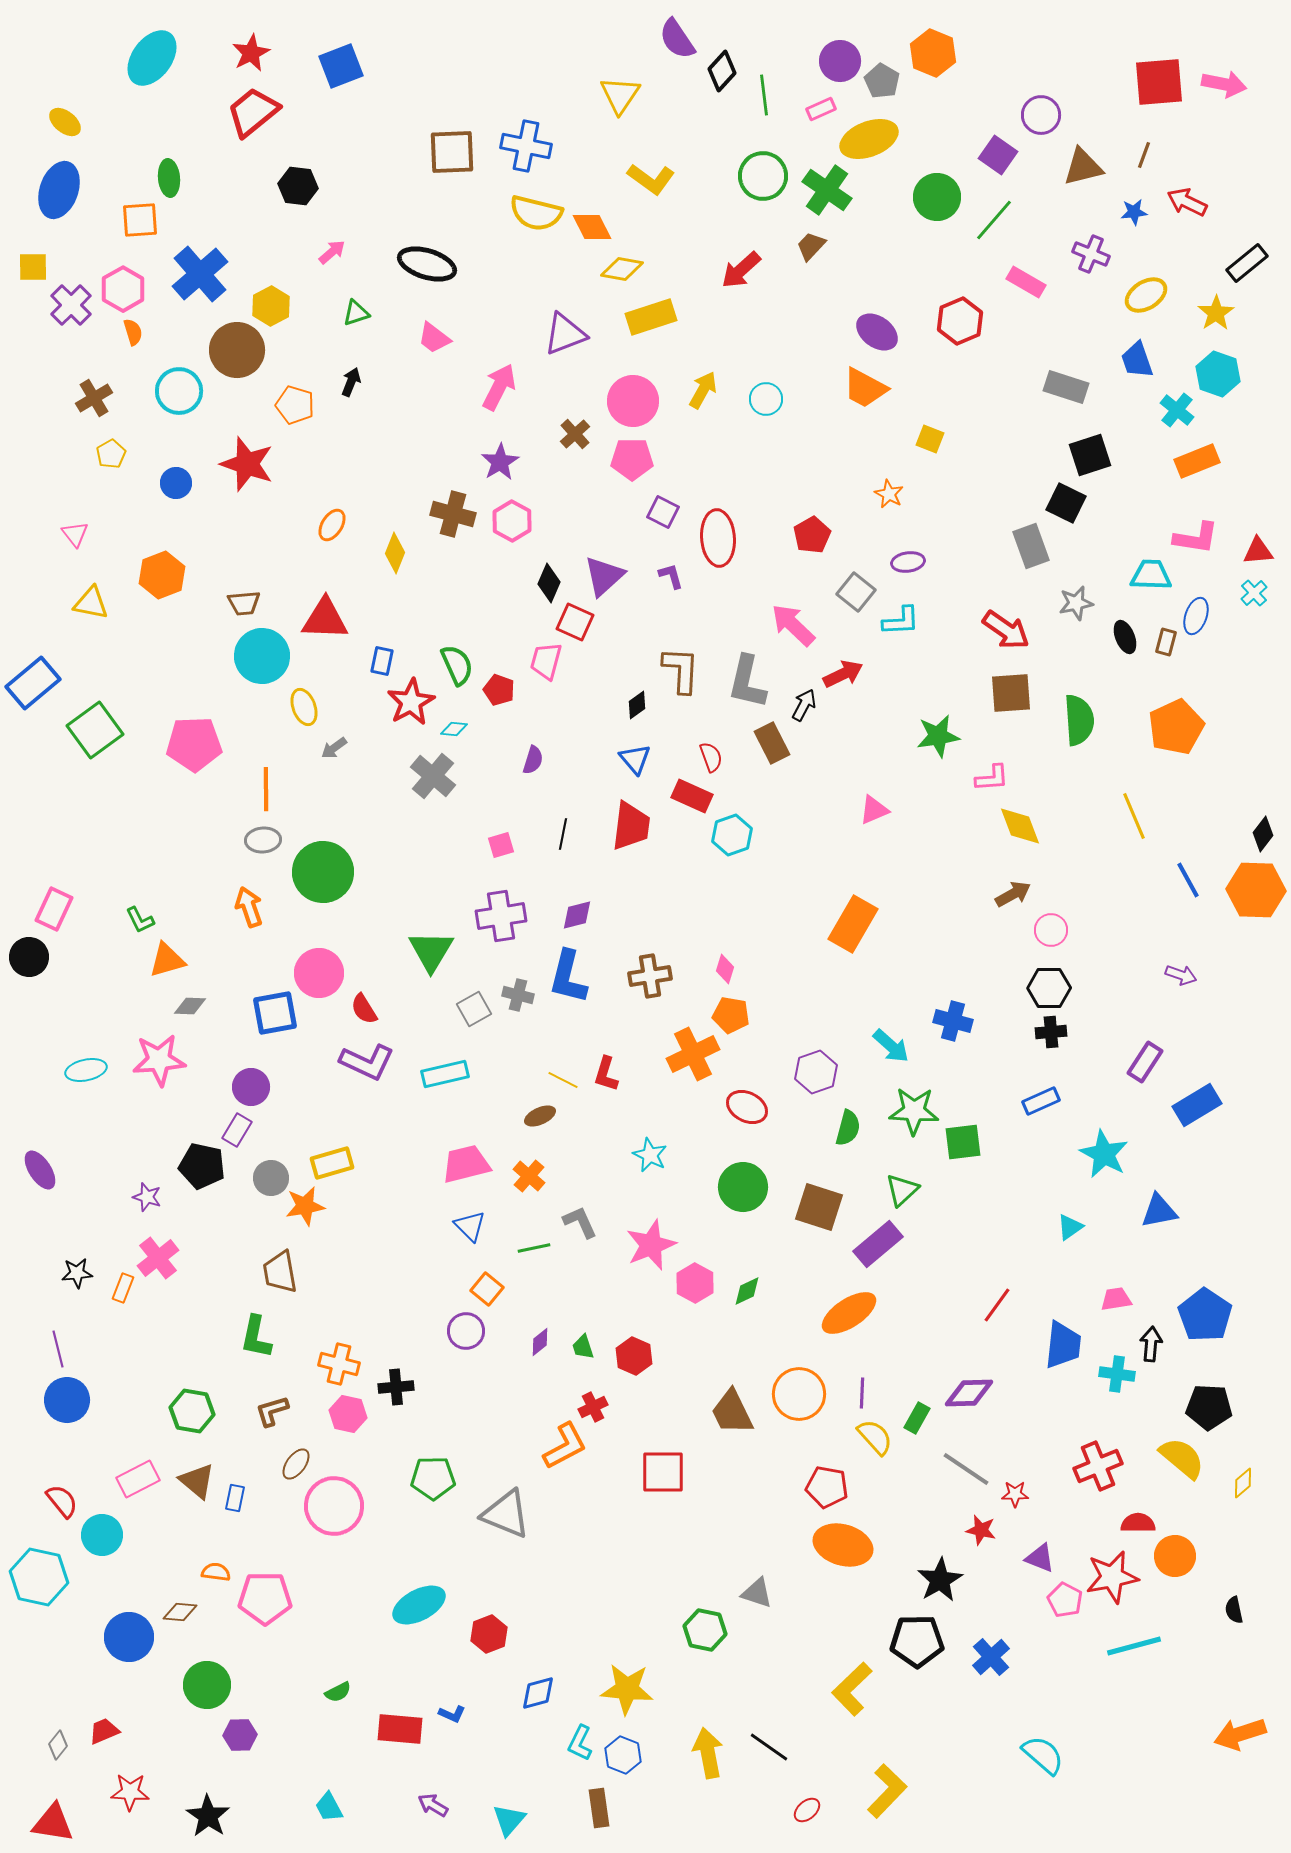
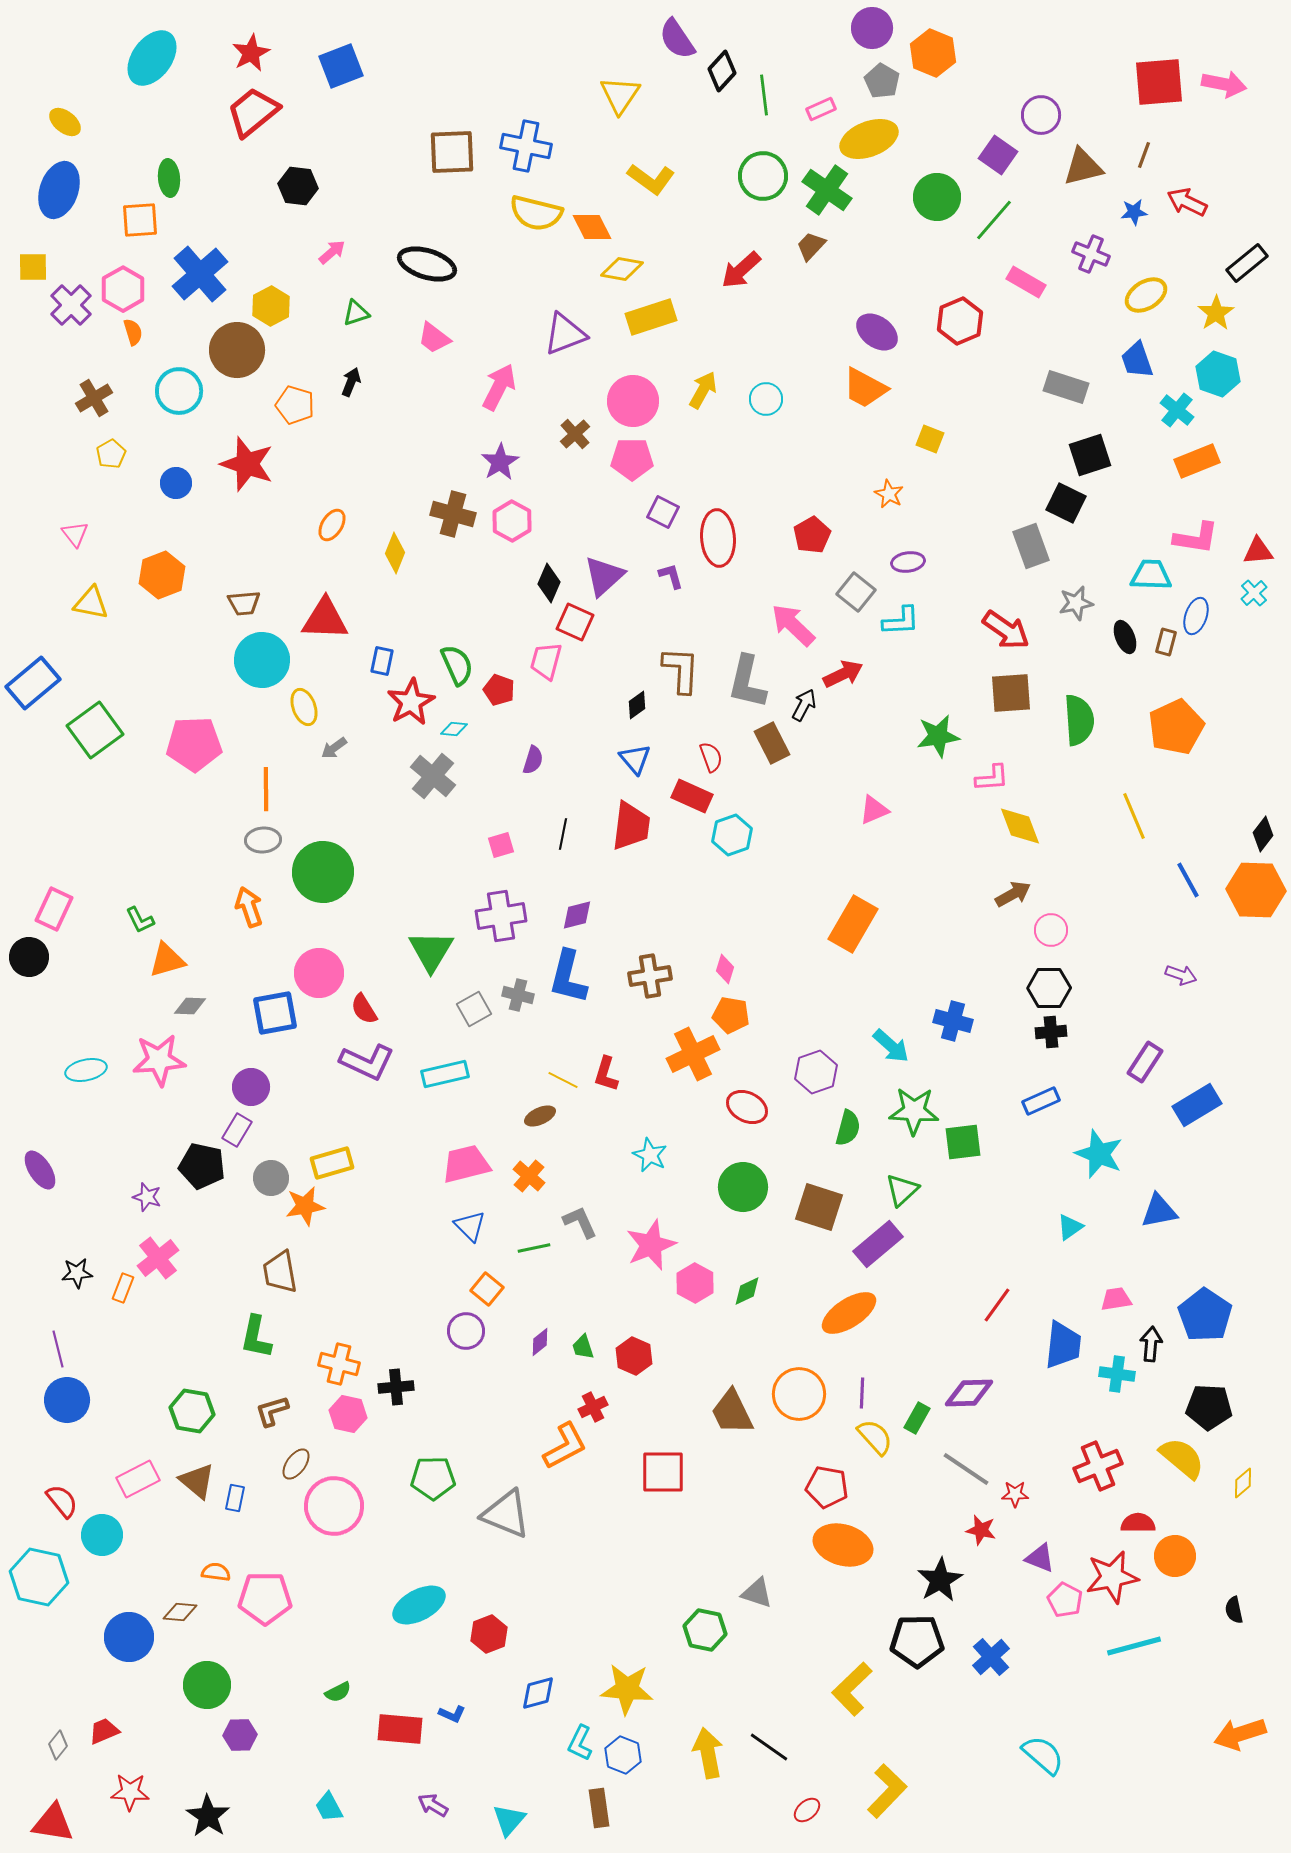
purple circle at (840, 61): moved 32 px right, 33 px up
cyan circle at (262, 656): moved 4 px down
cyan star at (1104, 1154): moved 5 px left; rotated 6 degrees counterclockwise
